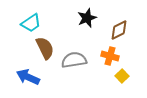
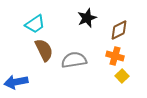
cyan trapezoid: moved 4 px right, 1 px down
brown semicircle: moved 1 px left, 2 px down
orange cross: moved 5 px right
blue arrow: moved 12 px left, 5 px down; rotated 35 degrees counterclockwise
